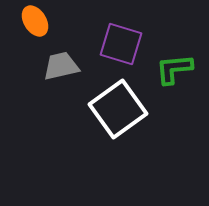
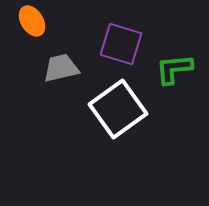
orange ellipse: moved 3 px left
gray trapezoid: moved 2 px down
